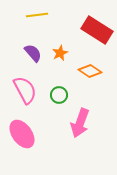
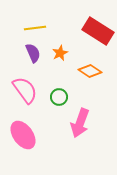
yellow line: moved 2 px left, 13 px down
red rectangle: moved 1 px right, 1 px down
purple semicircle: rotated 18 degrees clockwise
pink semicircle: rotated 8 degrees counterclockwise
green circle: moved 2 px down
pink ellipse: moved 1 px right, 1 px down
